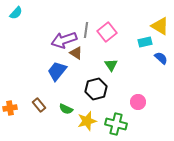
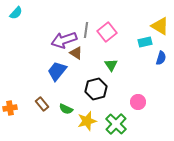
blue semicircle: rotated 64 degrees clockwise
brown rectangle: moved 3 px right, 1 px up
green cross: rotated 30 degrees clockwise
